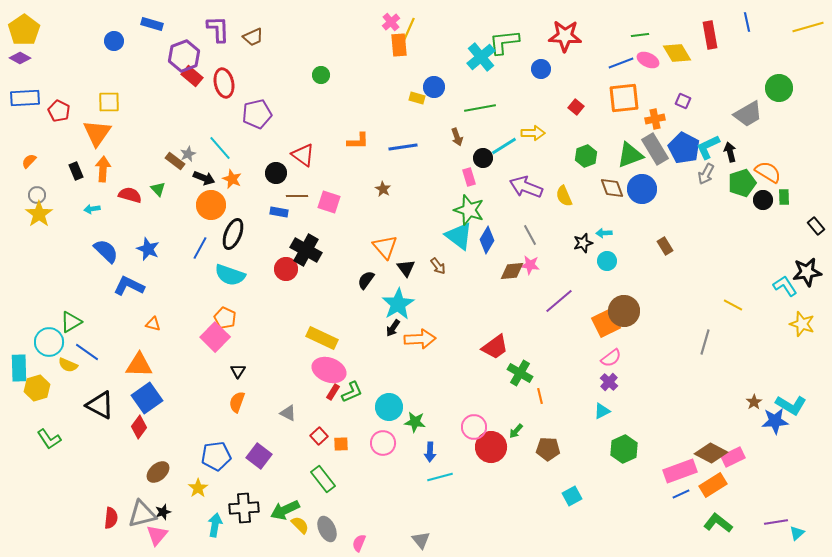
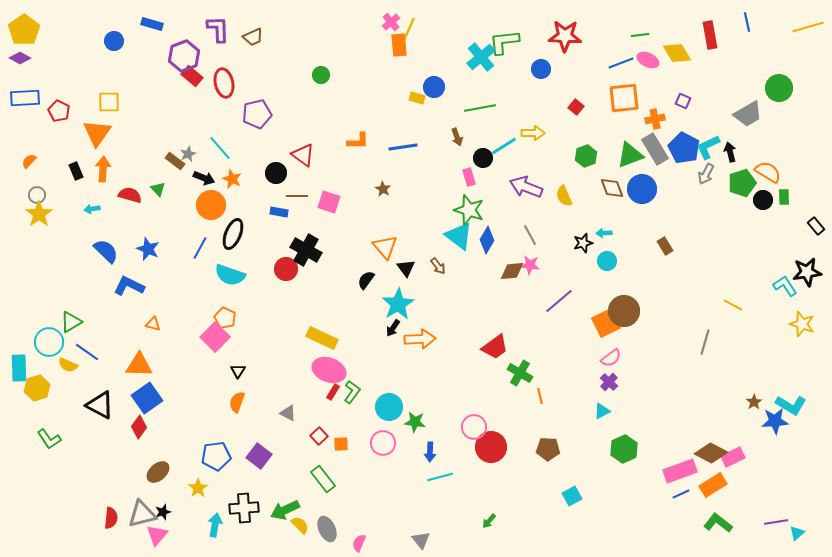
green L-shape at (352, 392): rotated 30 degrees counterclockwise
green arrow at (516, 431): moved 27 px left, 90 px down
